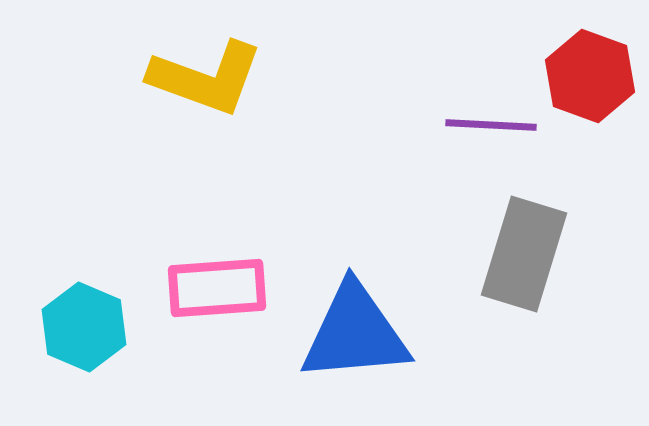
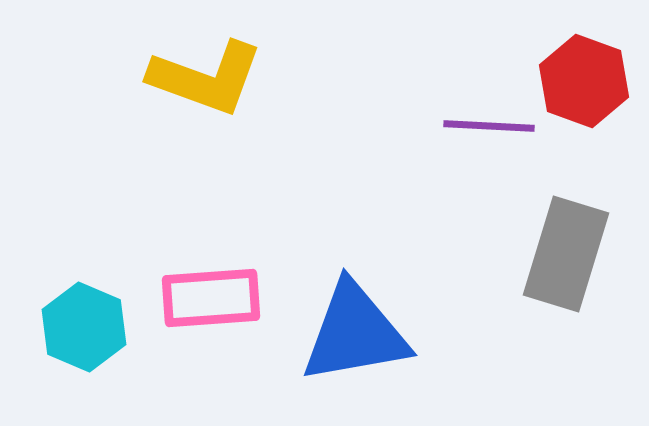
red hexagon: moved 6 px left, 5 px down
purple line: moved 2 px left, 1 px down
gray rectangle: moved 42 px right
pink rectangle: moved 6 px left, 10 px down
blue triangle: rotated 5 degrees counterclockwise
